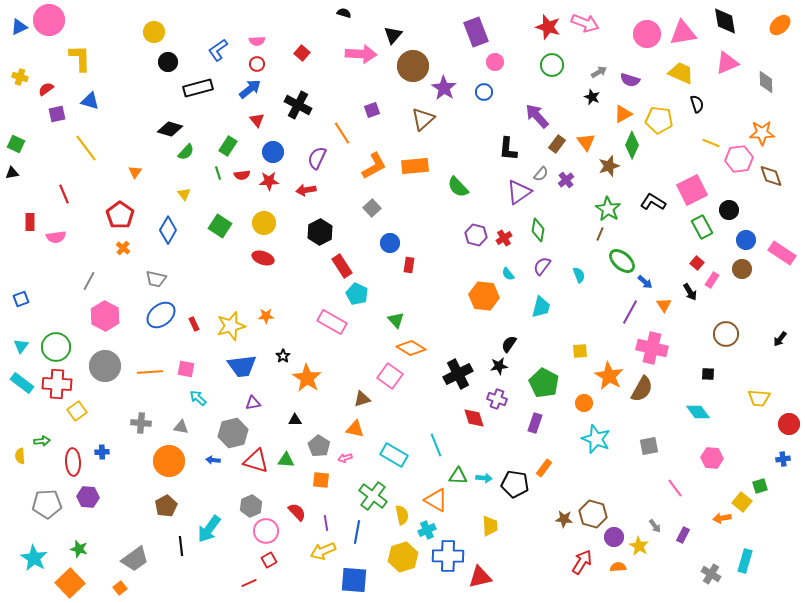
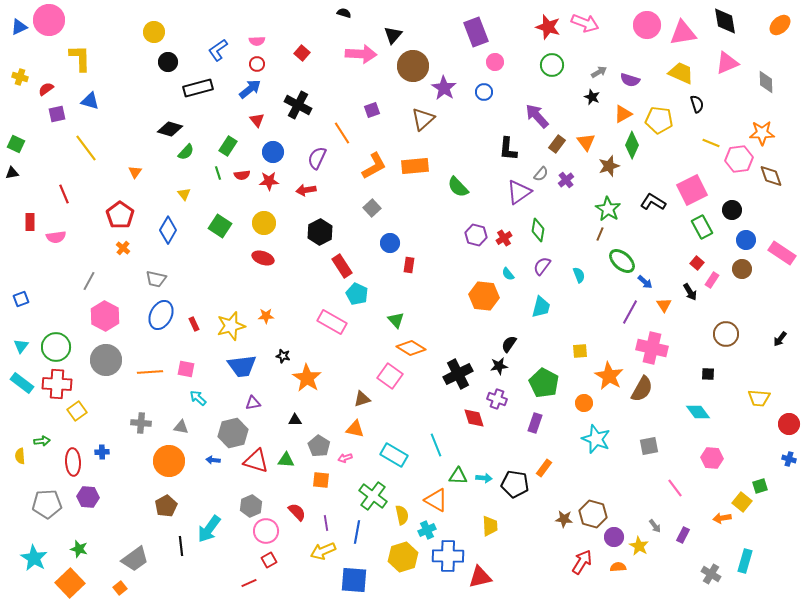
pink circle at (647, 34): moved 9 px up
black circle at (729, 210): moved 3 px right
blue ellipse at (161, 315): rotated 24 degrees counterclockwise
black star at (283, 356): rotated 24 degrees counterclockwise
gray circle at (105, 366): moved 1 px right, 6 px up
blue cross at (783, 459): moved 6 px right; rotated 24 degrees clockwise
